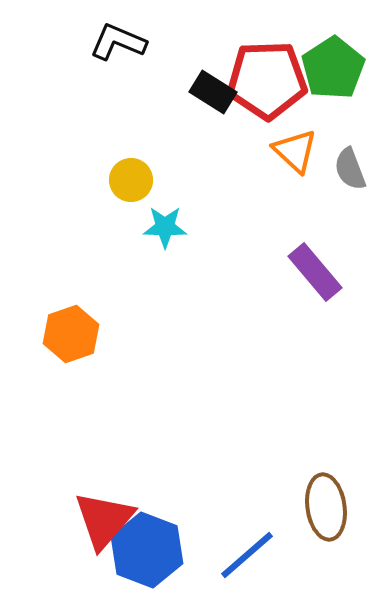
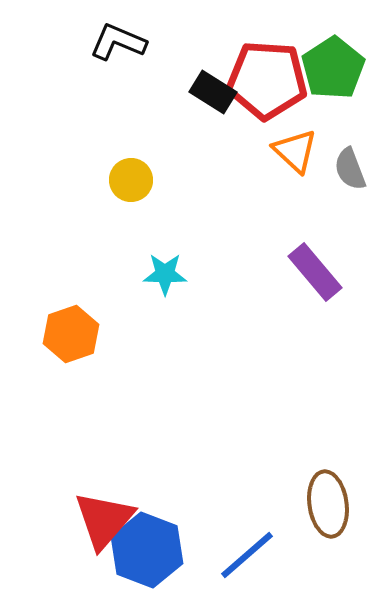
red pentagon: rotated 6 degrees clockwise
cyan star: moved 47 px down
brown ellipse: moved 2 px right, 3 px up
